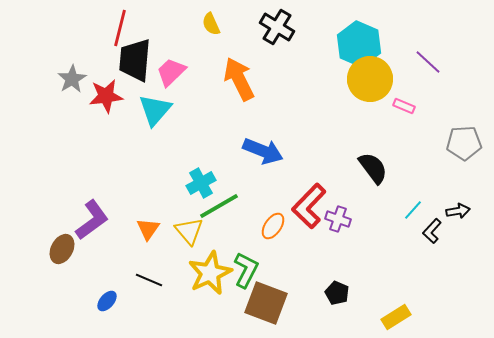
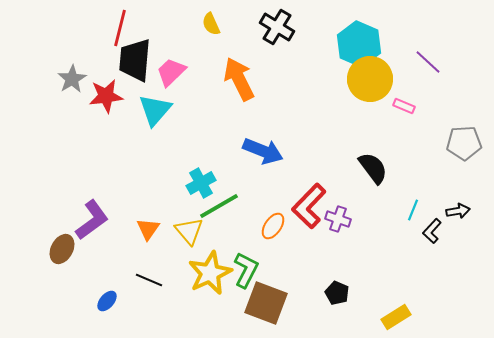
cyan line: rotated 20 degrees counterclockwise
